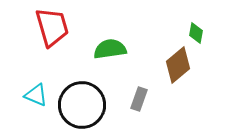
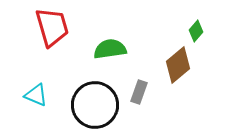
green diamond: moved 2 px up; rotated 30 degrees clockwise
gray rectangle: moved 7 px up
black circle: moved 13 px right
